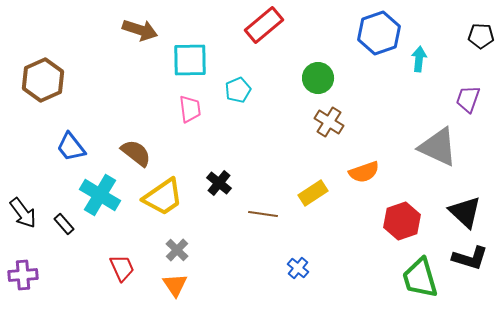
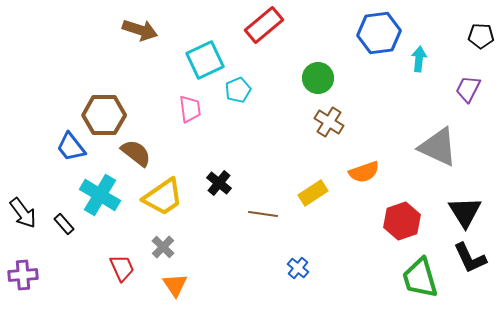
blue hexagon: rotated 12 degrees clockwise
cyan square: moved 15 px right; rotated 24 degrees counterclockwise
brown hexagon: moved 61 px right, 35 px down; rotated 24 degrees clockwise
purple trapezoid: moved 10 px up; rotated 8 degrees clockwise
black triangle: rotated 15 degrees clockwise
gray cross: moved 14 px left, 3 px up
black L-shape: rotated 48 degrees clockwise
